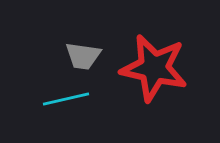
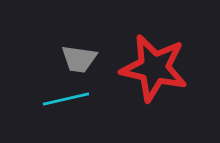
gray trapezoid: moved 4 px left, 3 px down
